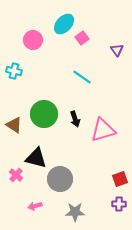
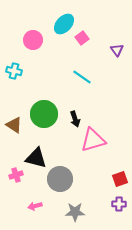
pink triangle: moved 10 px left, 10 px down
pink cross: rotated 32 degrees clockwise
